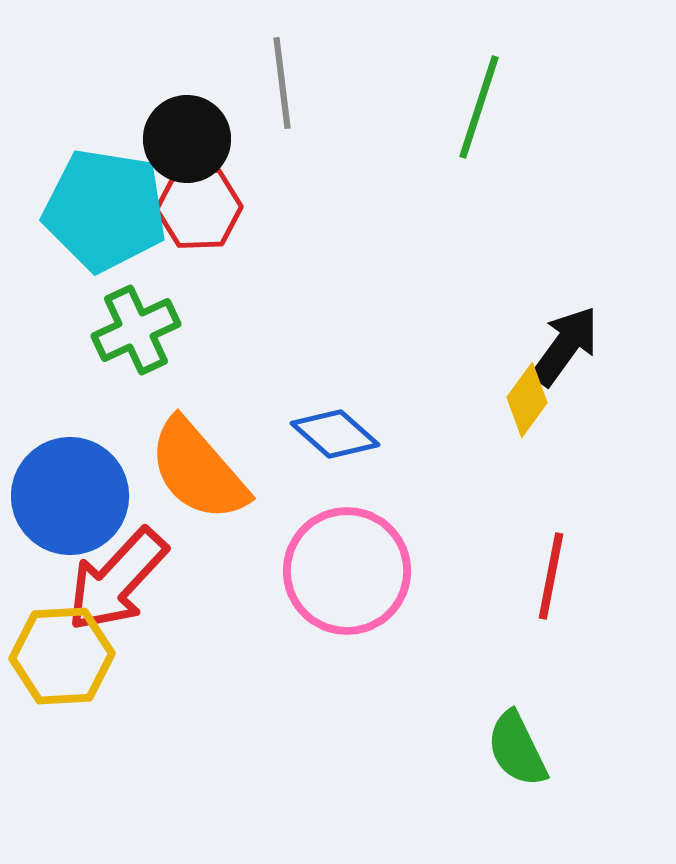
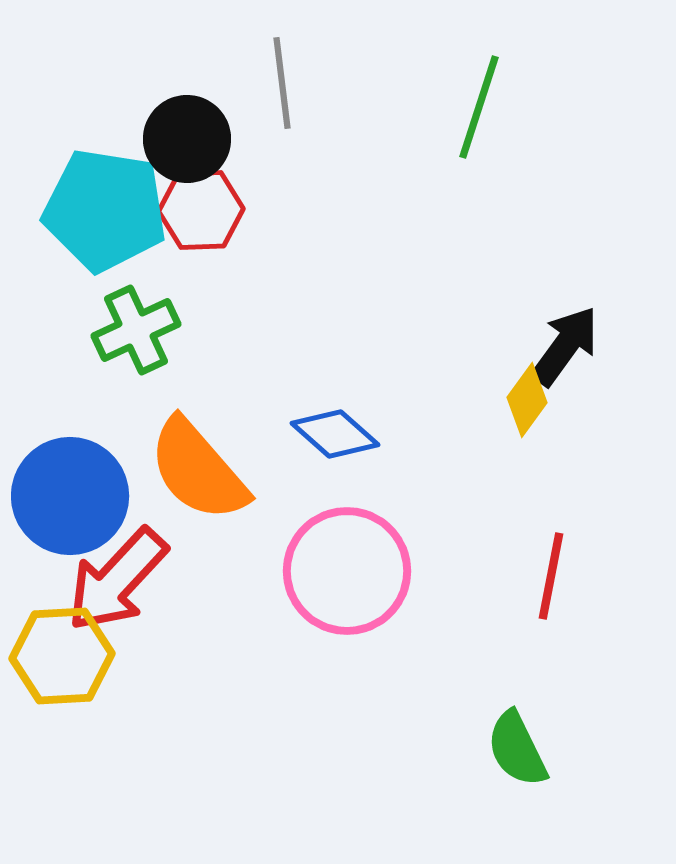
red hexagon: moved 2 px right, 2 px down
